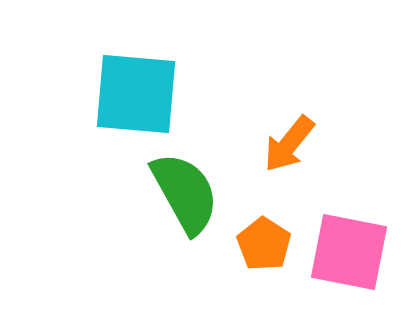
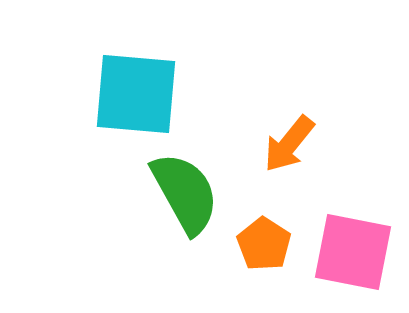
pink square: moved 4 px right
